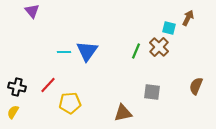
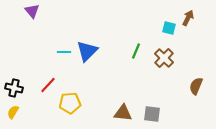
brown cross: moved 5 px right, 11 px down
blue triangle: rotated 10 degrees clockwise
black cross: moved 3 px left, 1 px down
gray square: moved 22 px down
brown triangle: rotated 18 degrees clockwise
